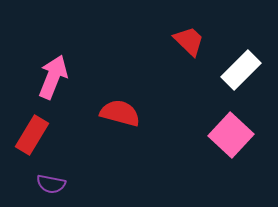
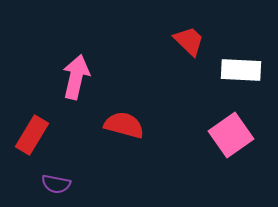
white rectangle: rotated 48 degrees clockwise
pink arrow: moved 23 px right; rotated 9 degrees counterclockwise
red semicircle: moved 4 px right, 12 px down
pink square: rotated 12 degrees clockwise
purple semicircle: moved 5 px right
